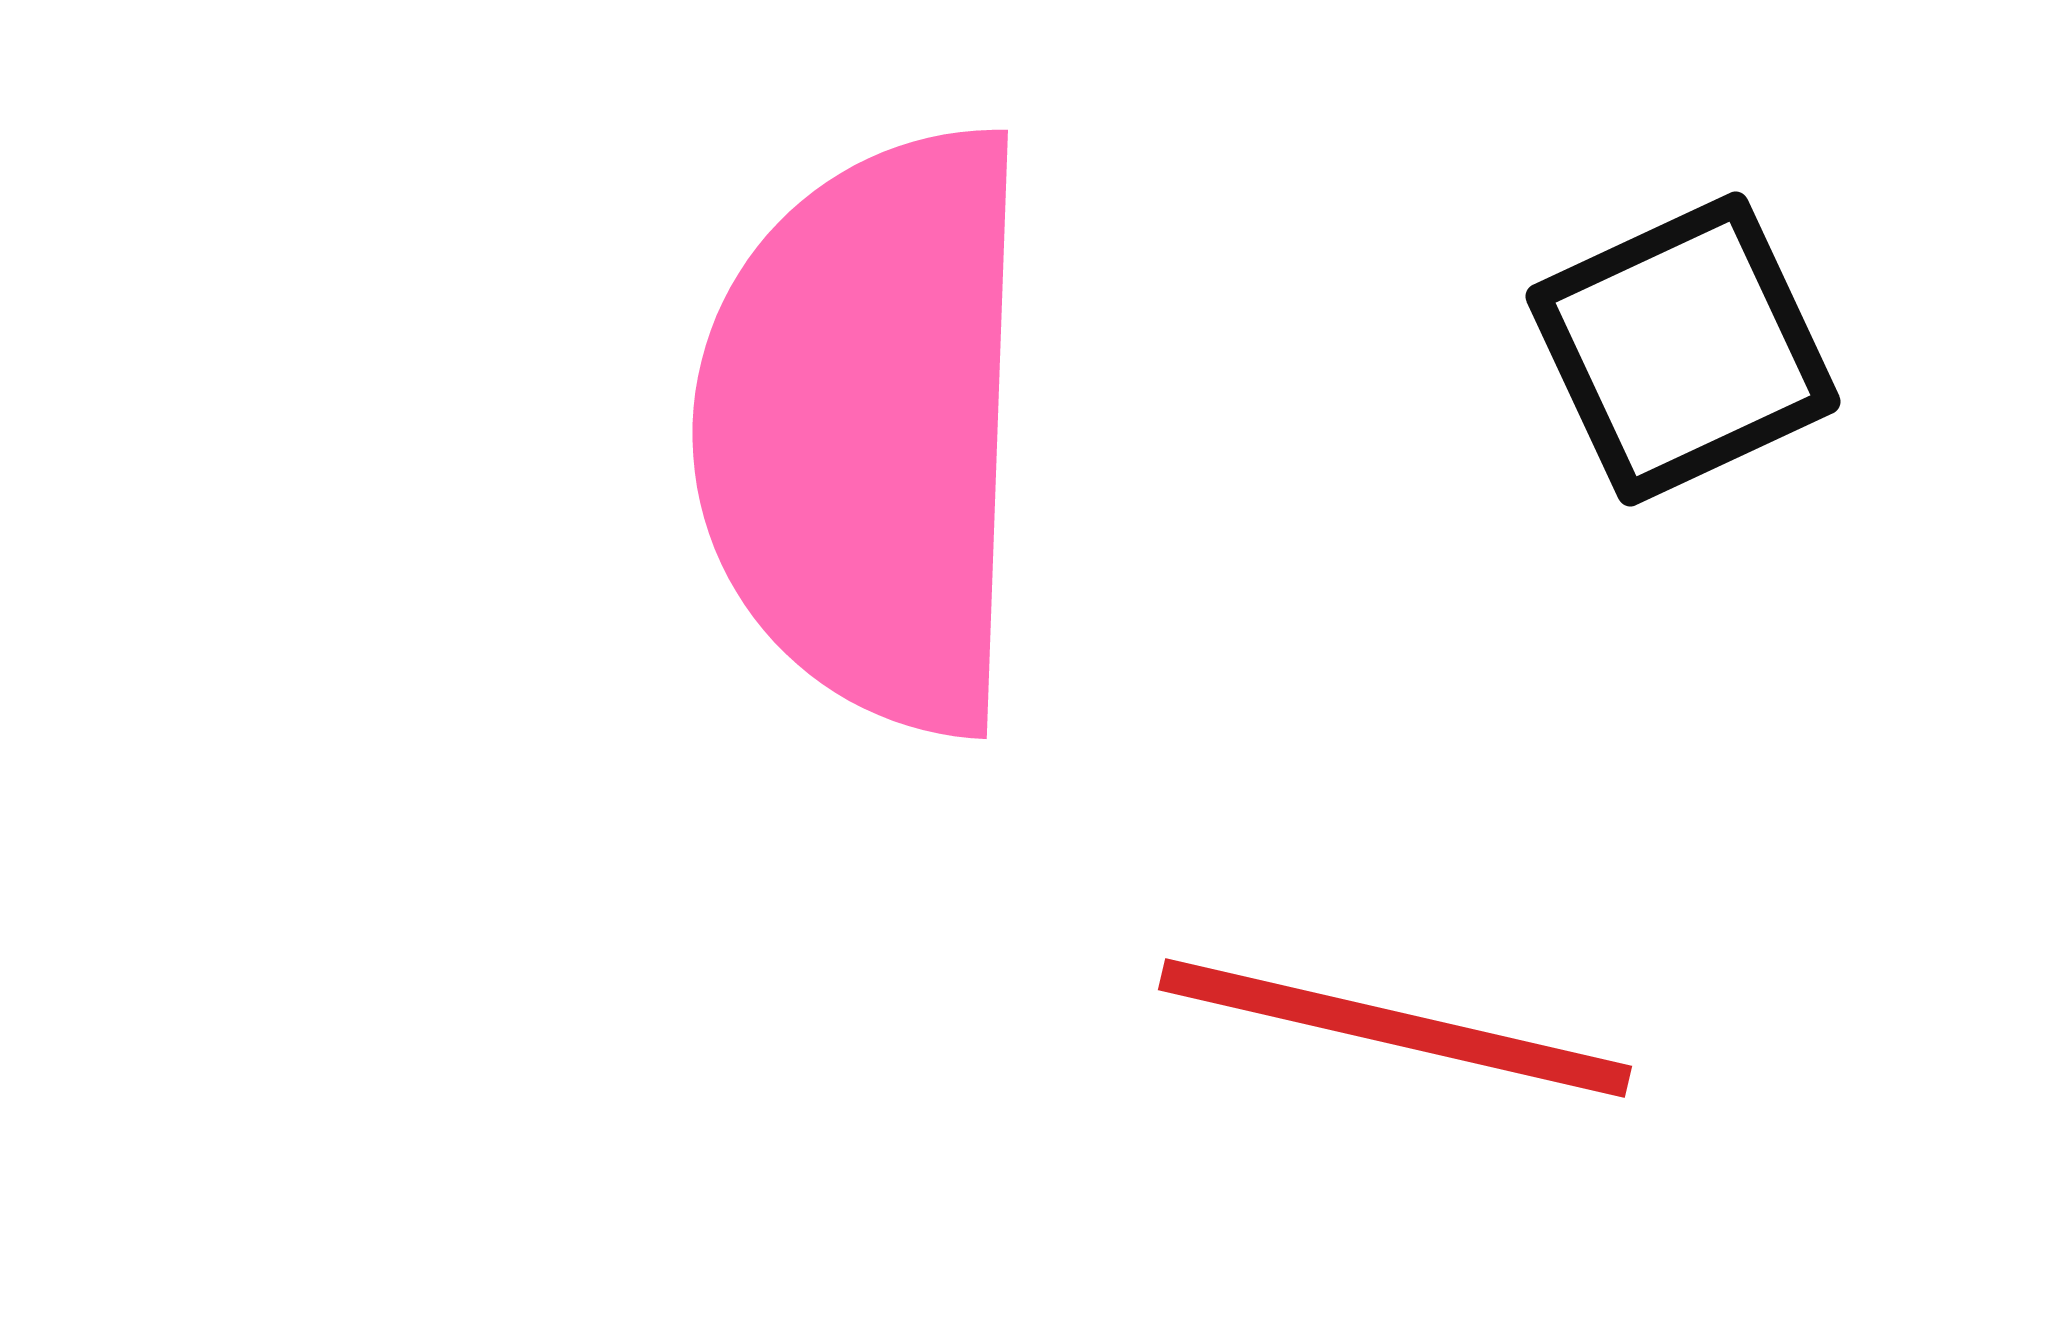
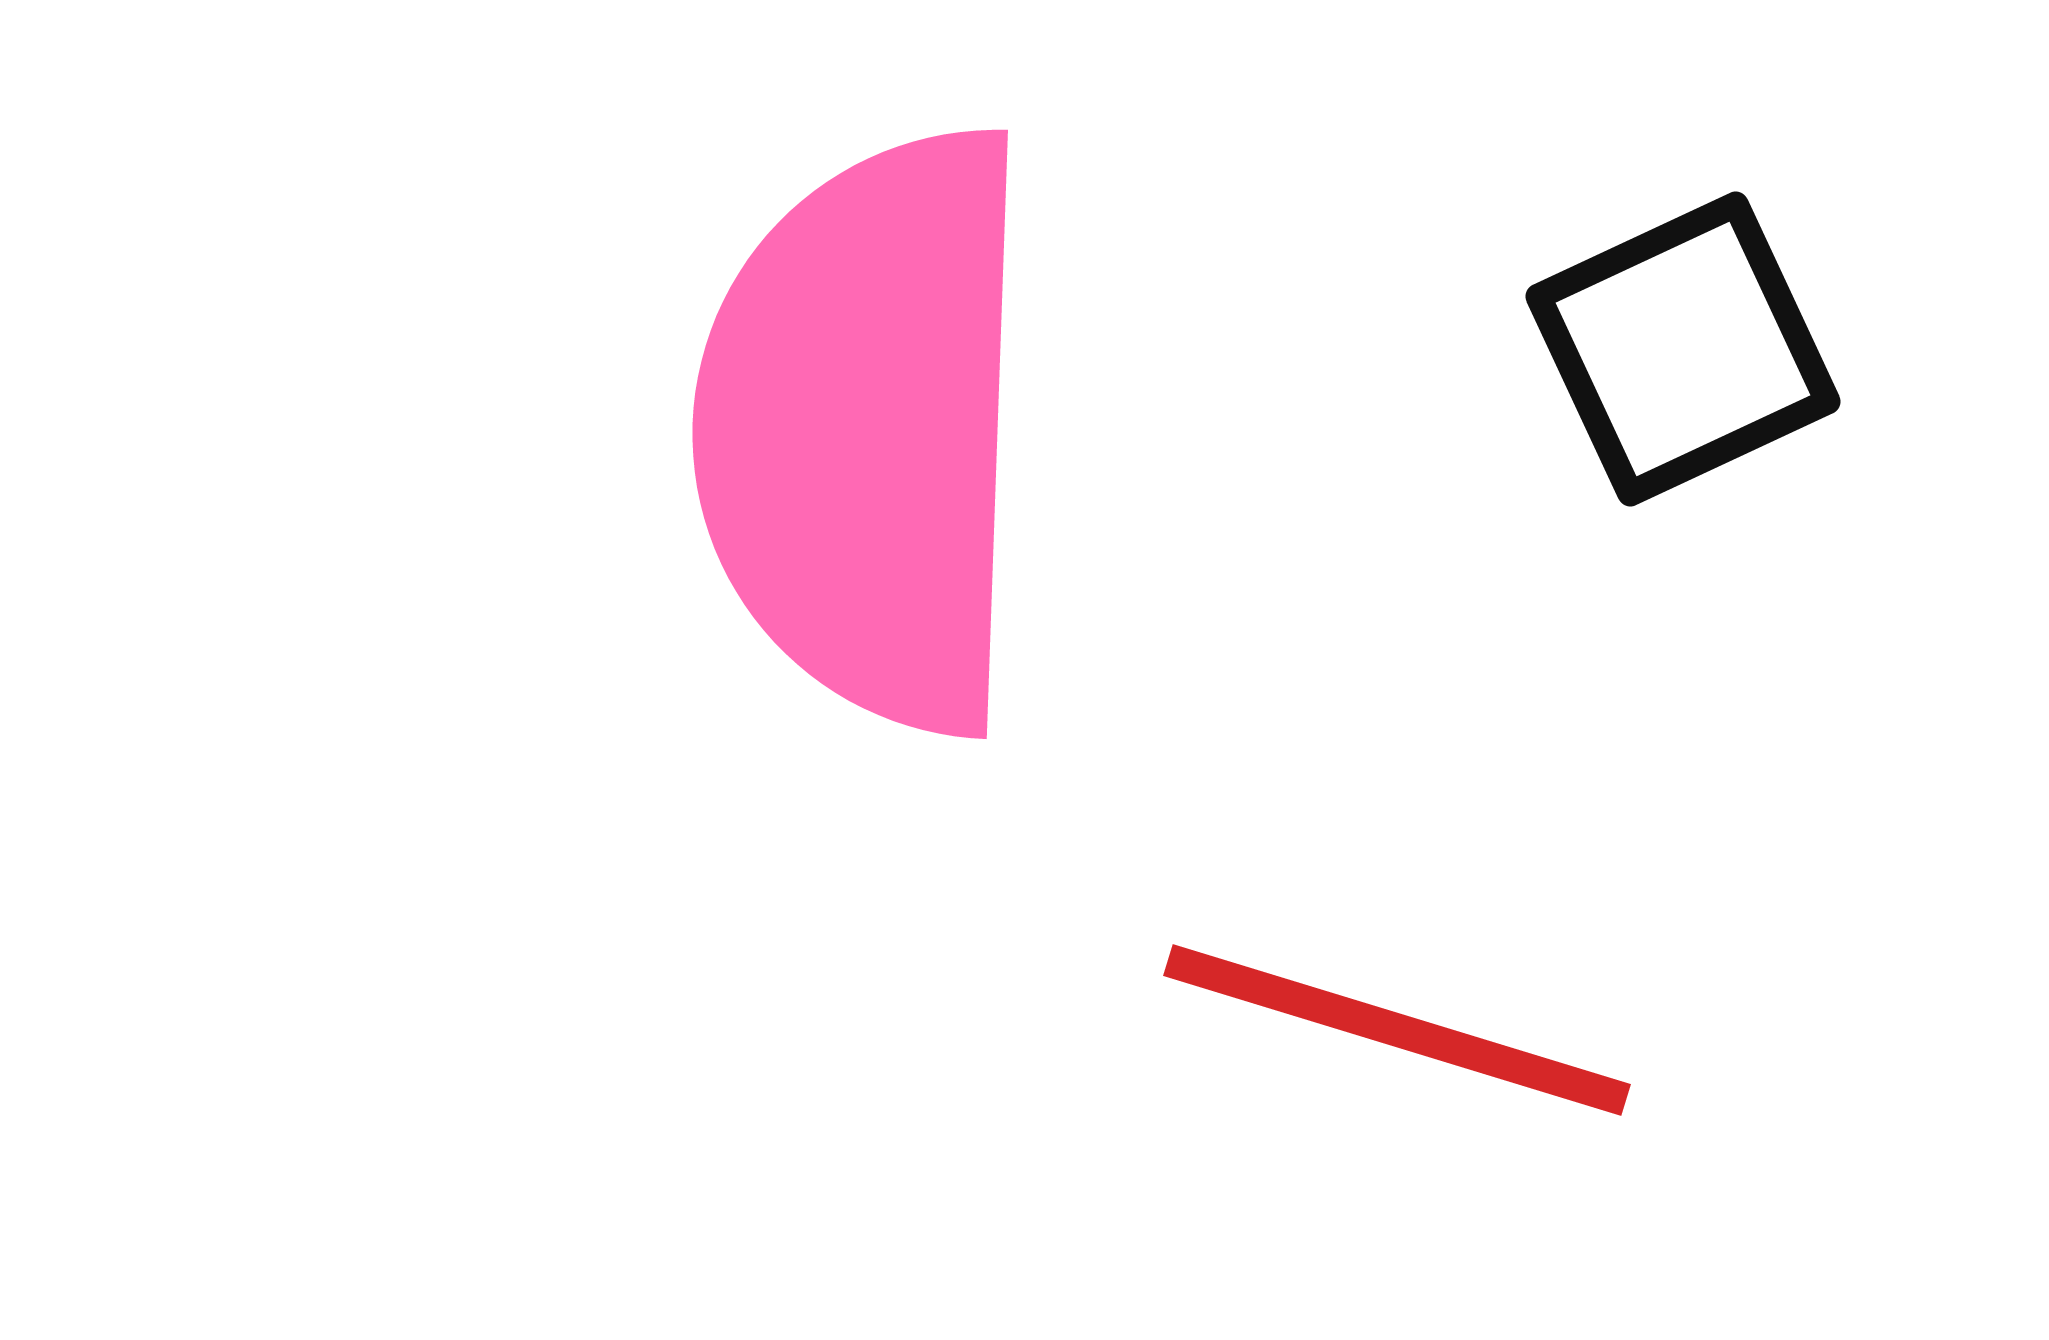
red line: moved 2 px right, 2 px down; rotated 4 degrees clockwise
